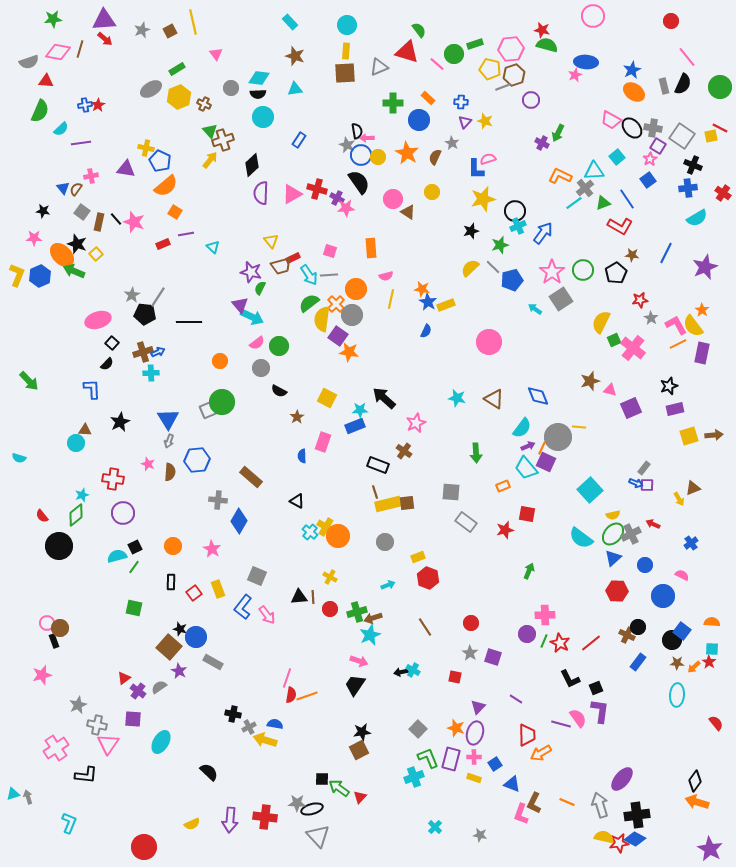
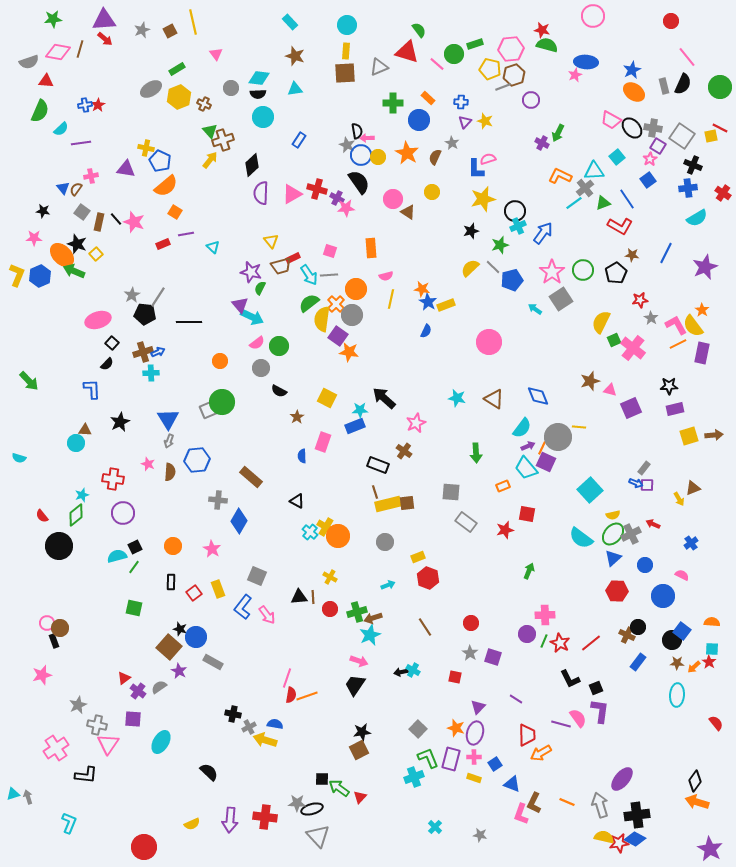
black star at (669, 386): rotated 18 degrees clockwise
